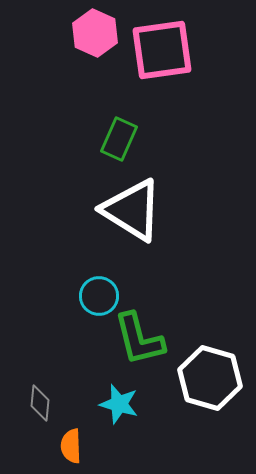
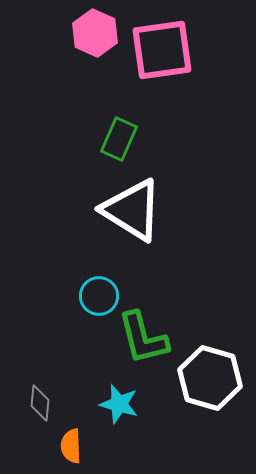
green L-shape: moved 4 px right, 1 px up
